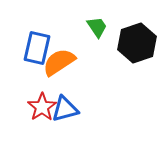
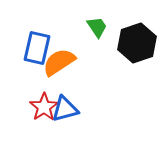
red star: moved 2 px right
